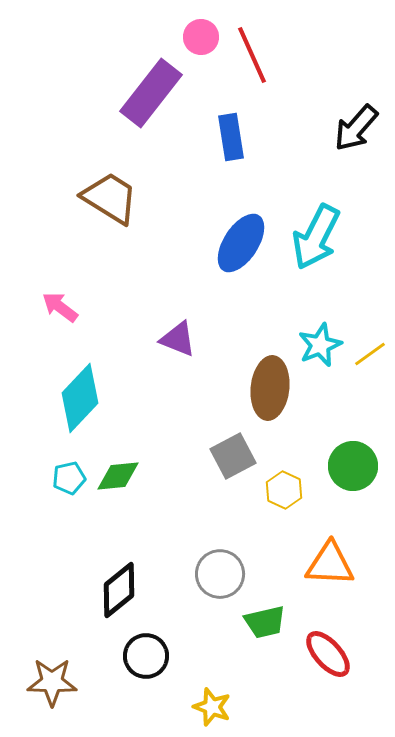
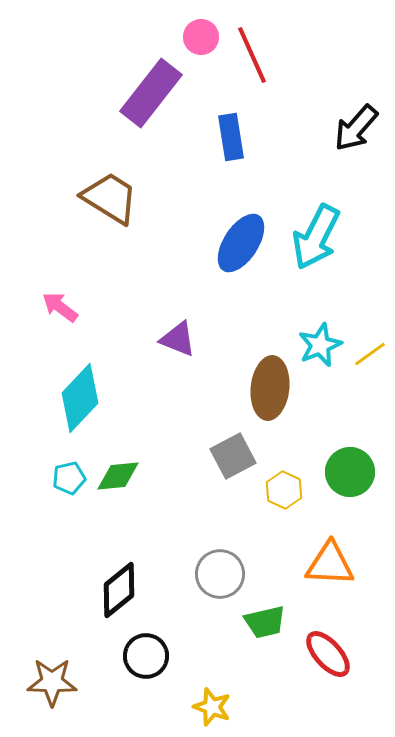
green circle: moved 3 px left, 6 px down
